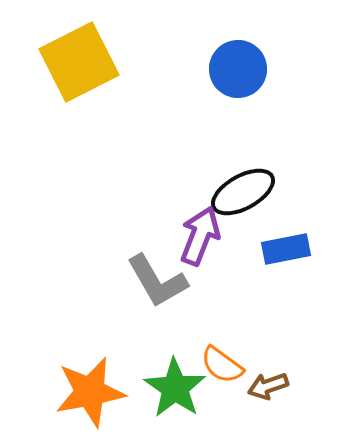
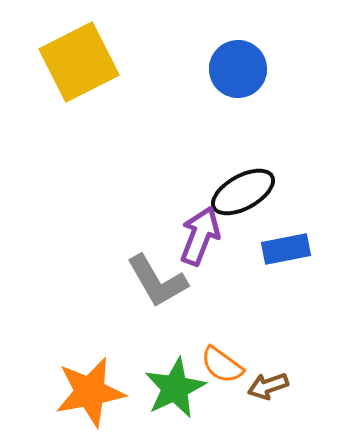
green star: rotated 12 degrees clockwise
